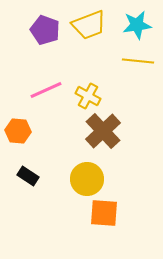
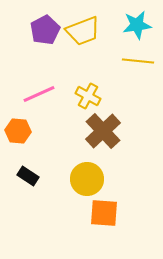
yellow trapezoid: moved 6 px left, 6 px down
purple pentagon: rotated 24 degrees clockwise
pink line: moved 7 px left, 4 px down
